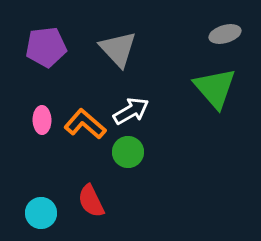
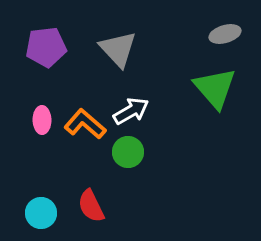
red semicircle: moved 5 px down
